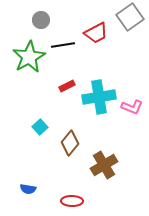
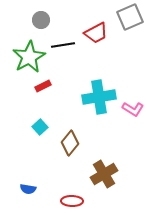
gray square: rotated 12 degrees clockwise
red rectangle: moved 24 px left
pink L-shape: moved 1 px right, 2 px down; rotated 10 degrees clockwise
brown cross: moved 9 px down
